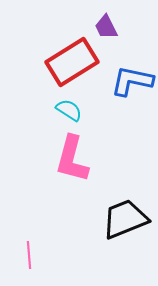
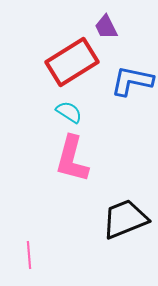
cyan semicircle: moved 2 px down
